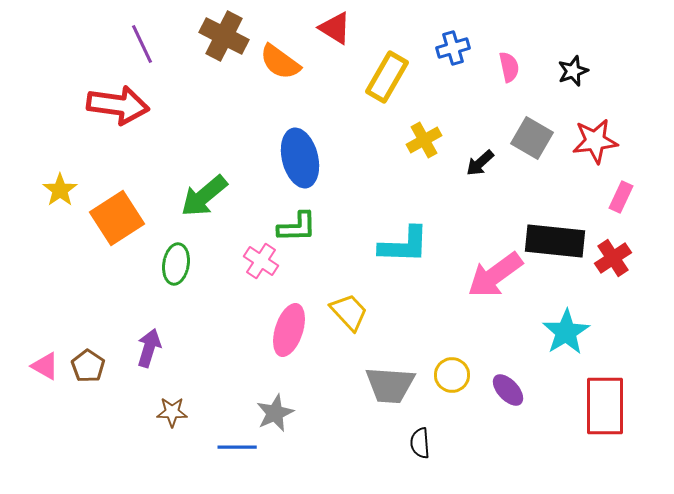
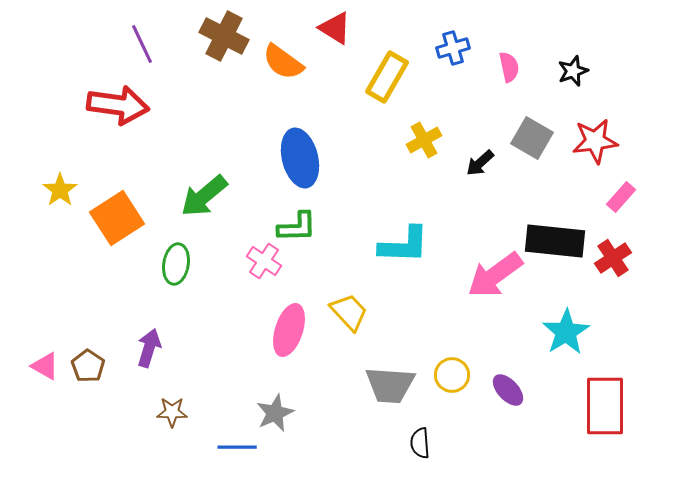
orange semicircle: moved 3 px right
pink rectangle: rotated 16 degrees clockwise
pink cross: moved 3 px right
